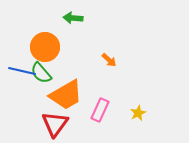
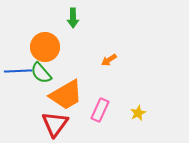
green arrow: rotated 96 degrees counterclockwise
orange arrow: rotated 105 degrees clockwise
blue line: moved 4 px left; rotated 16 degrees counterclockwise
